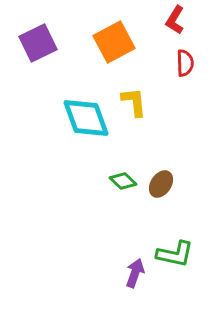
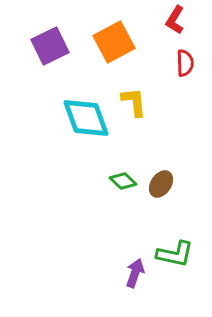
purple square: moved 12 px right, 3 px down
